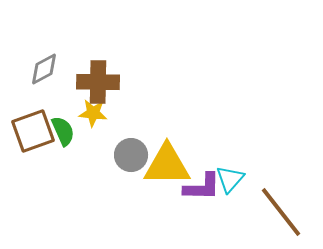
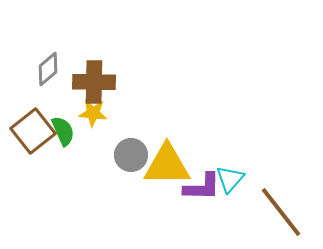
gray diamond: moved 4 px right; rotated 12 degrees counterclockwise
brown cross: moved 4 px left
brown square: rotated 18 degrees counterclockwise
